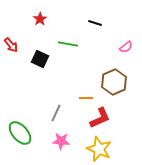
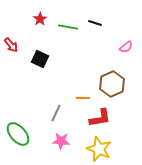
green line: moved 17 px up
brown hexagon: moved 2 px left, 2 px down
orange line: moved 3 px left
red L-shape: rotated 15 degrees clockwise
green ellipse: moved 2 px left, 1 px down
